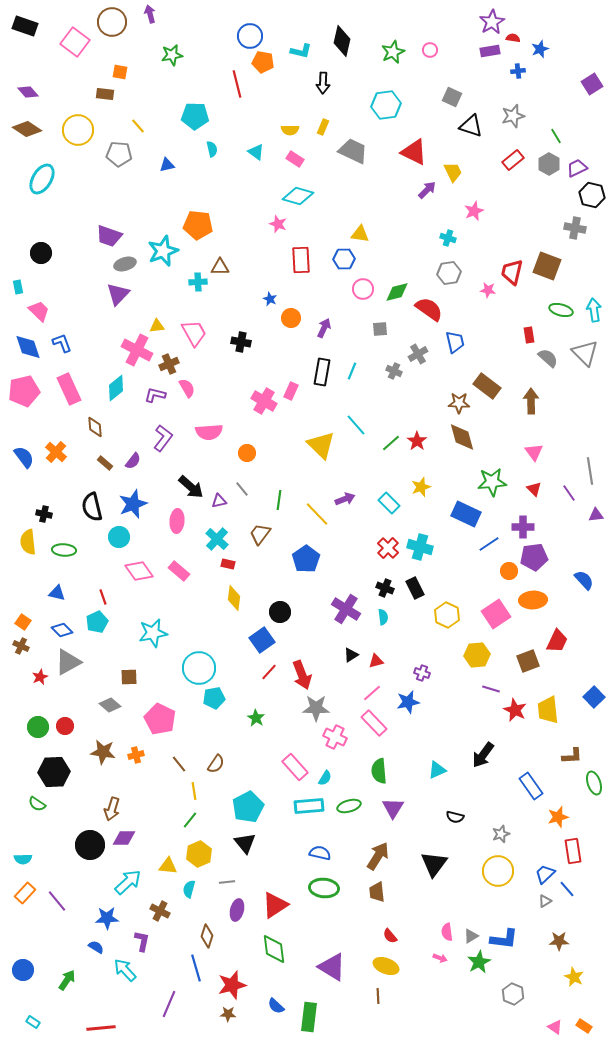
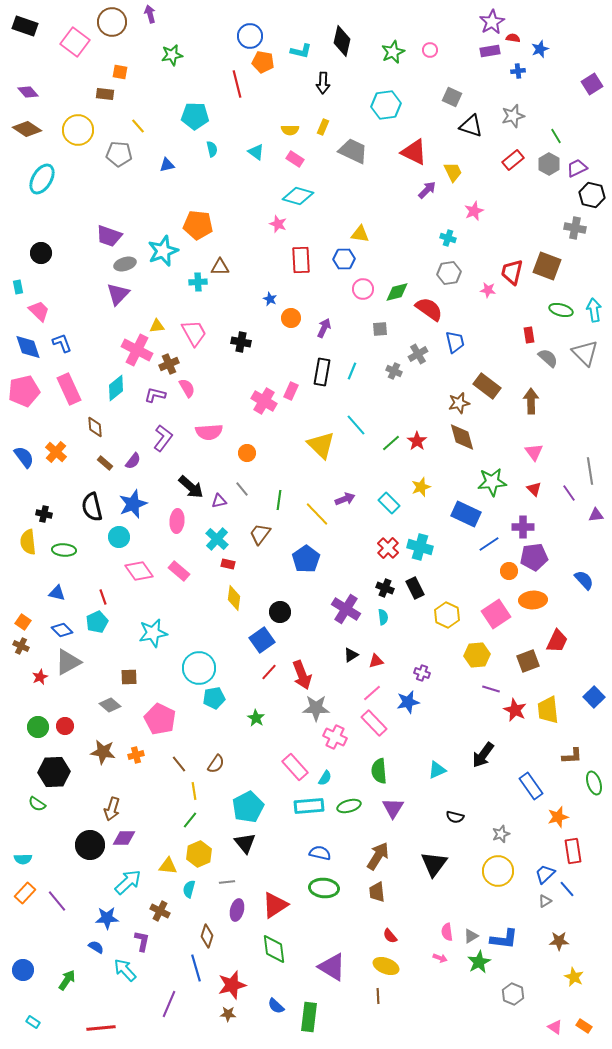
brown star at (459, 403): rotated 15 degrees counterclockwise
